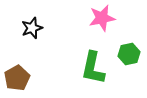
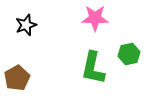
pink star: moved 7 px left; rotated 12 degrees clockwise
black star: moved 6 px left, 3 px up
